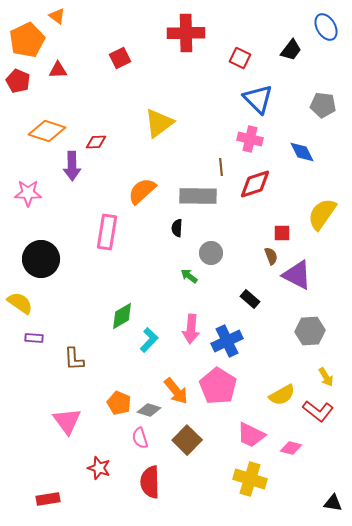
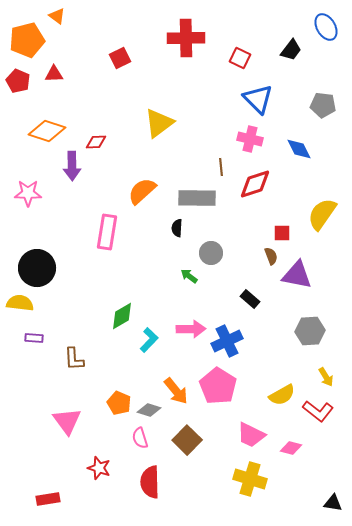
red cross at (186, 33): moved 5 px down
orange pentagon at (27, 40): rotated 12 degrees clockwise
red triangle at (58, 70): moved 4 px left, 4 px down
blue diamond at (302, 152): moved 3 px left, 3 px up
gray rectangle at (198, 196): moved 1 px left, 2 px down
black circle at (41, 259): moved 4 px left, 9 px down
purple triangle at (297, 275): rotated 16 degrees counterclockwise
yellow semicircle at (20, 303): rotated 28 degrees counterclockwise
pink arrow at (191, 329): rotated 96 degrees counterclockwise
